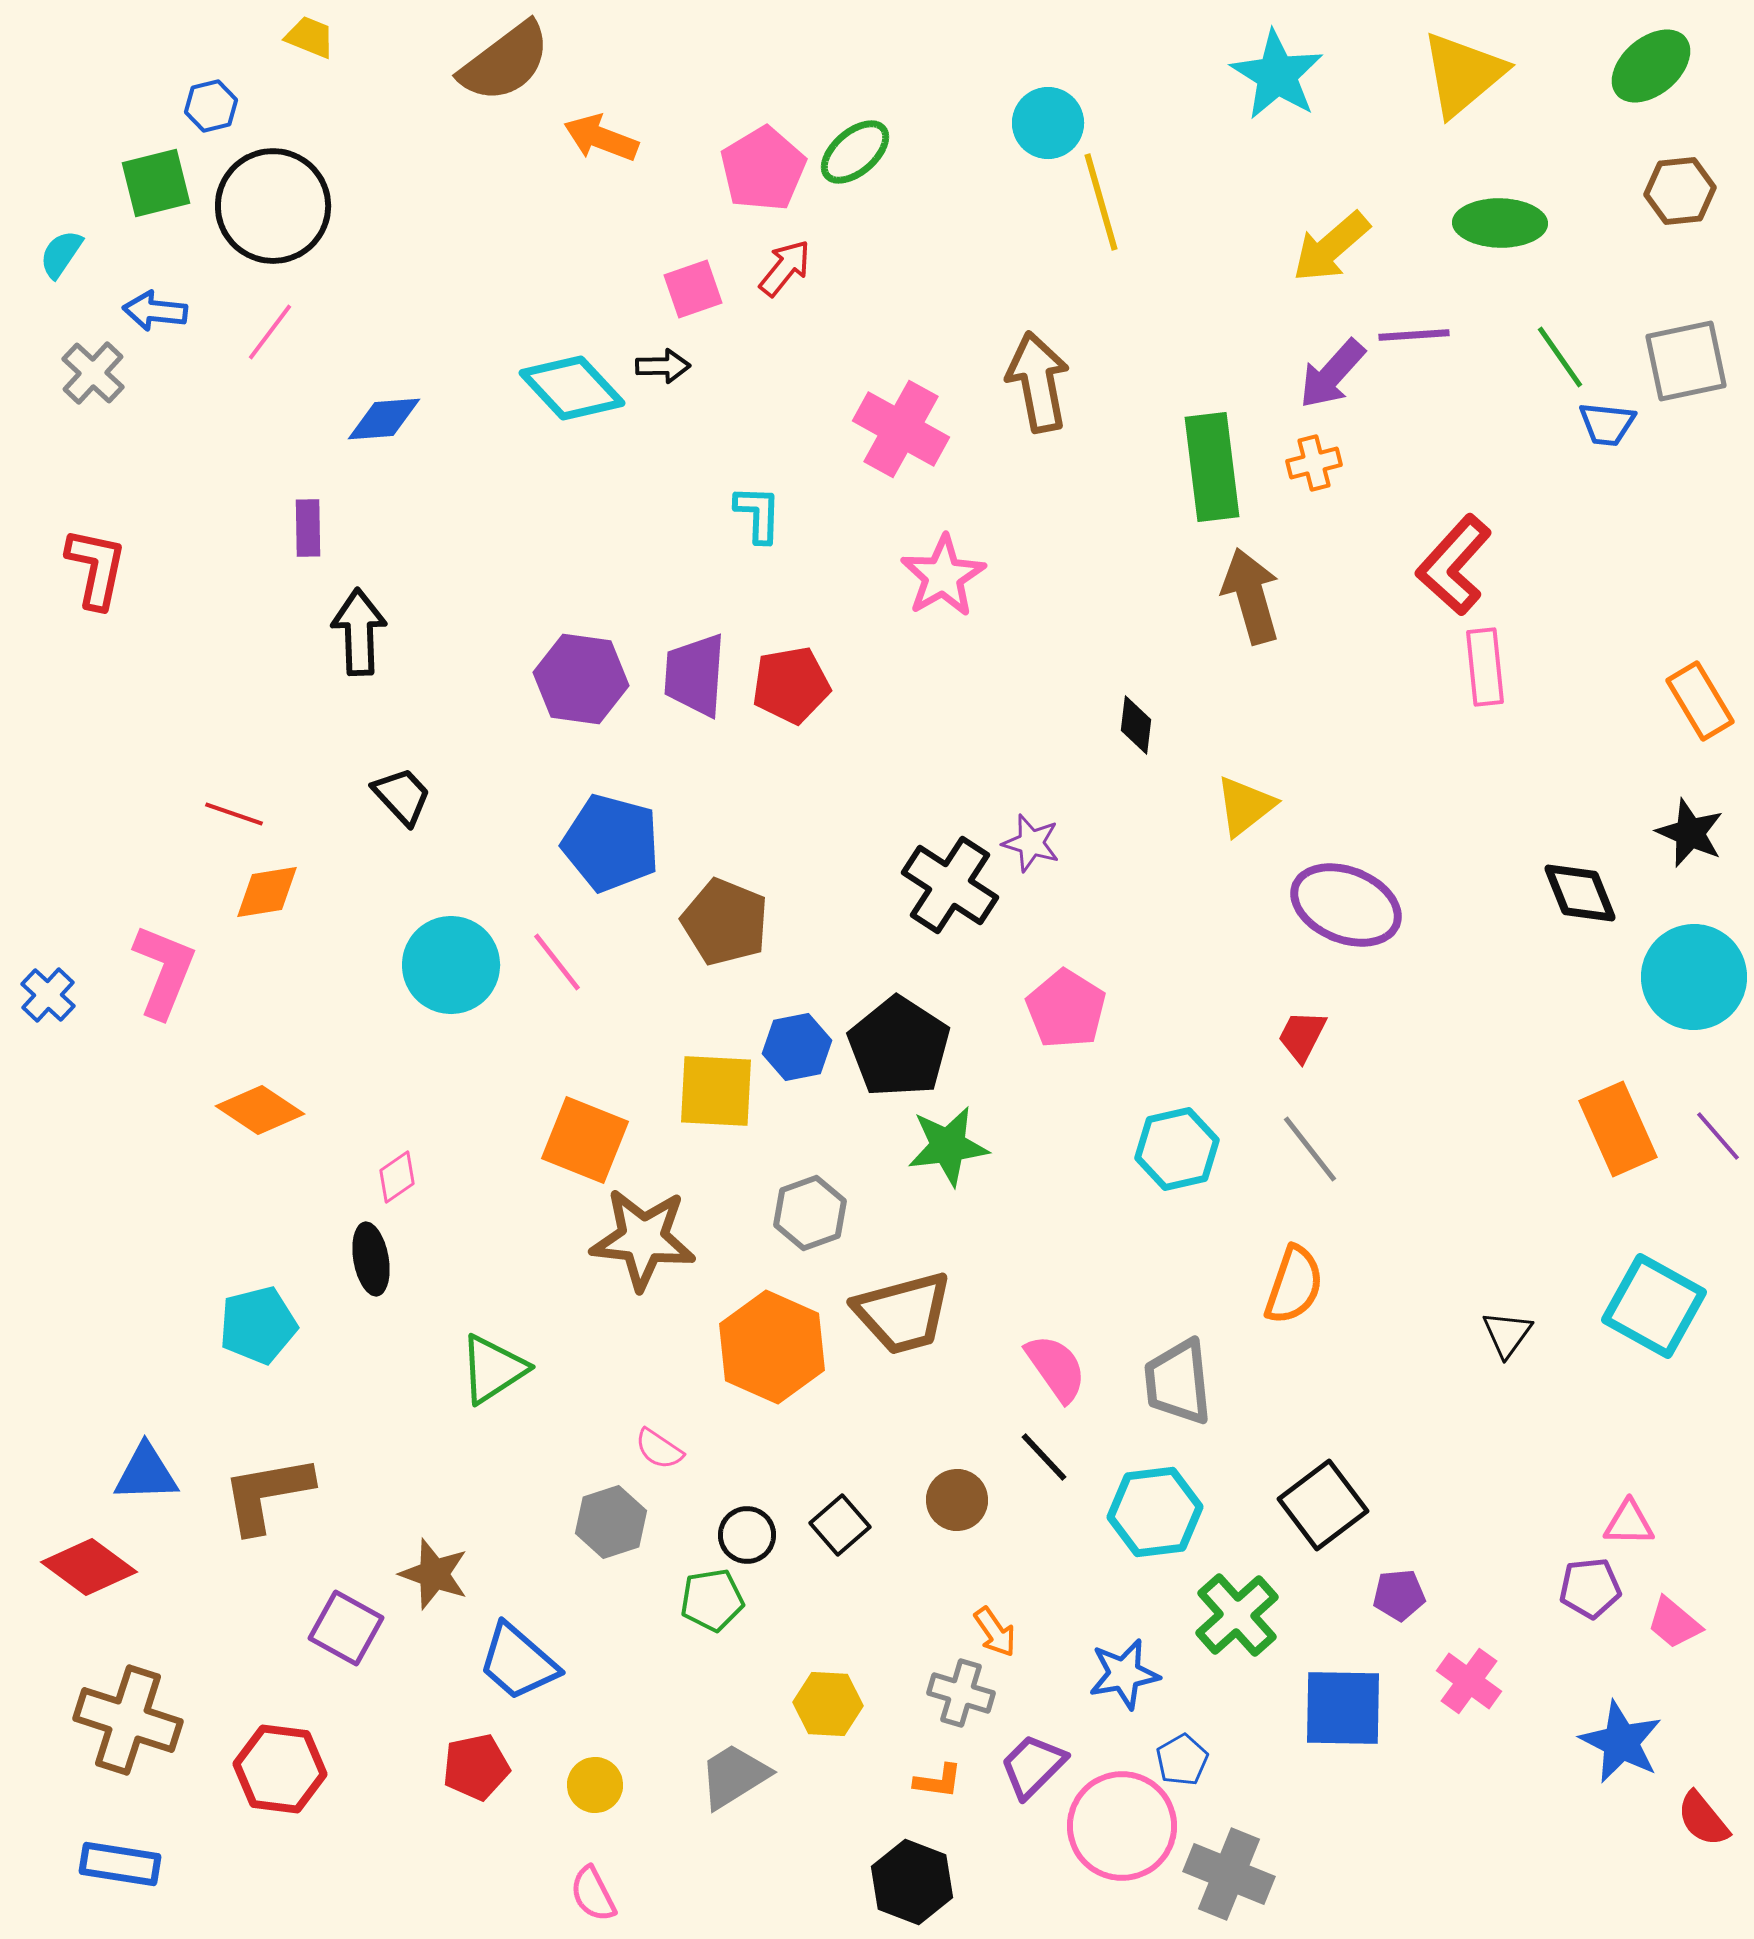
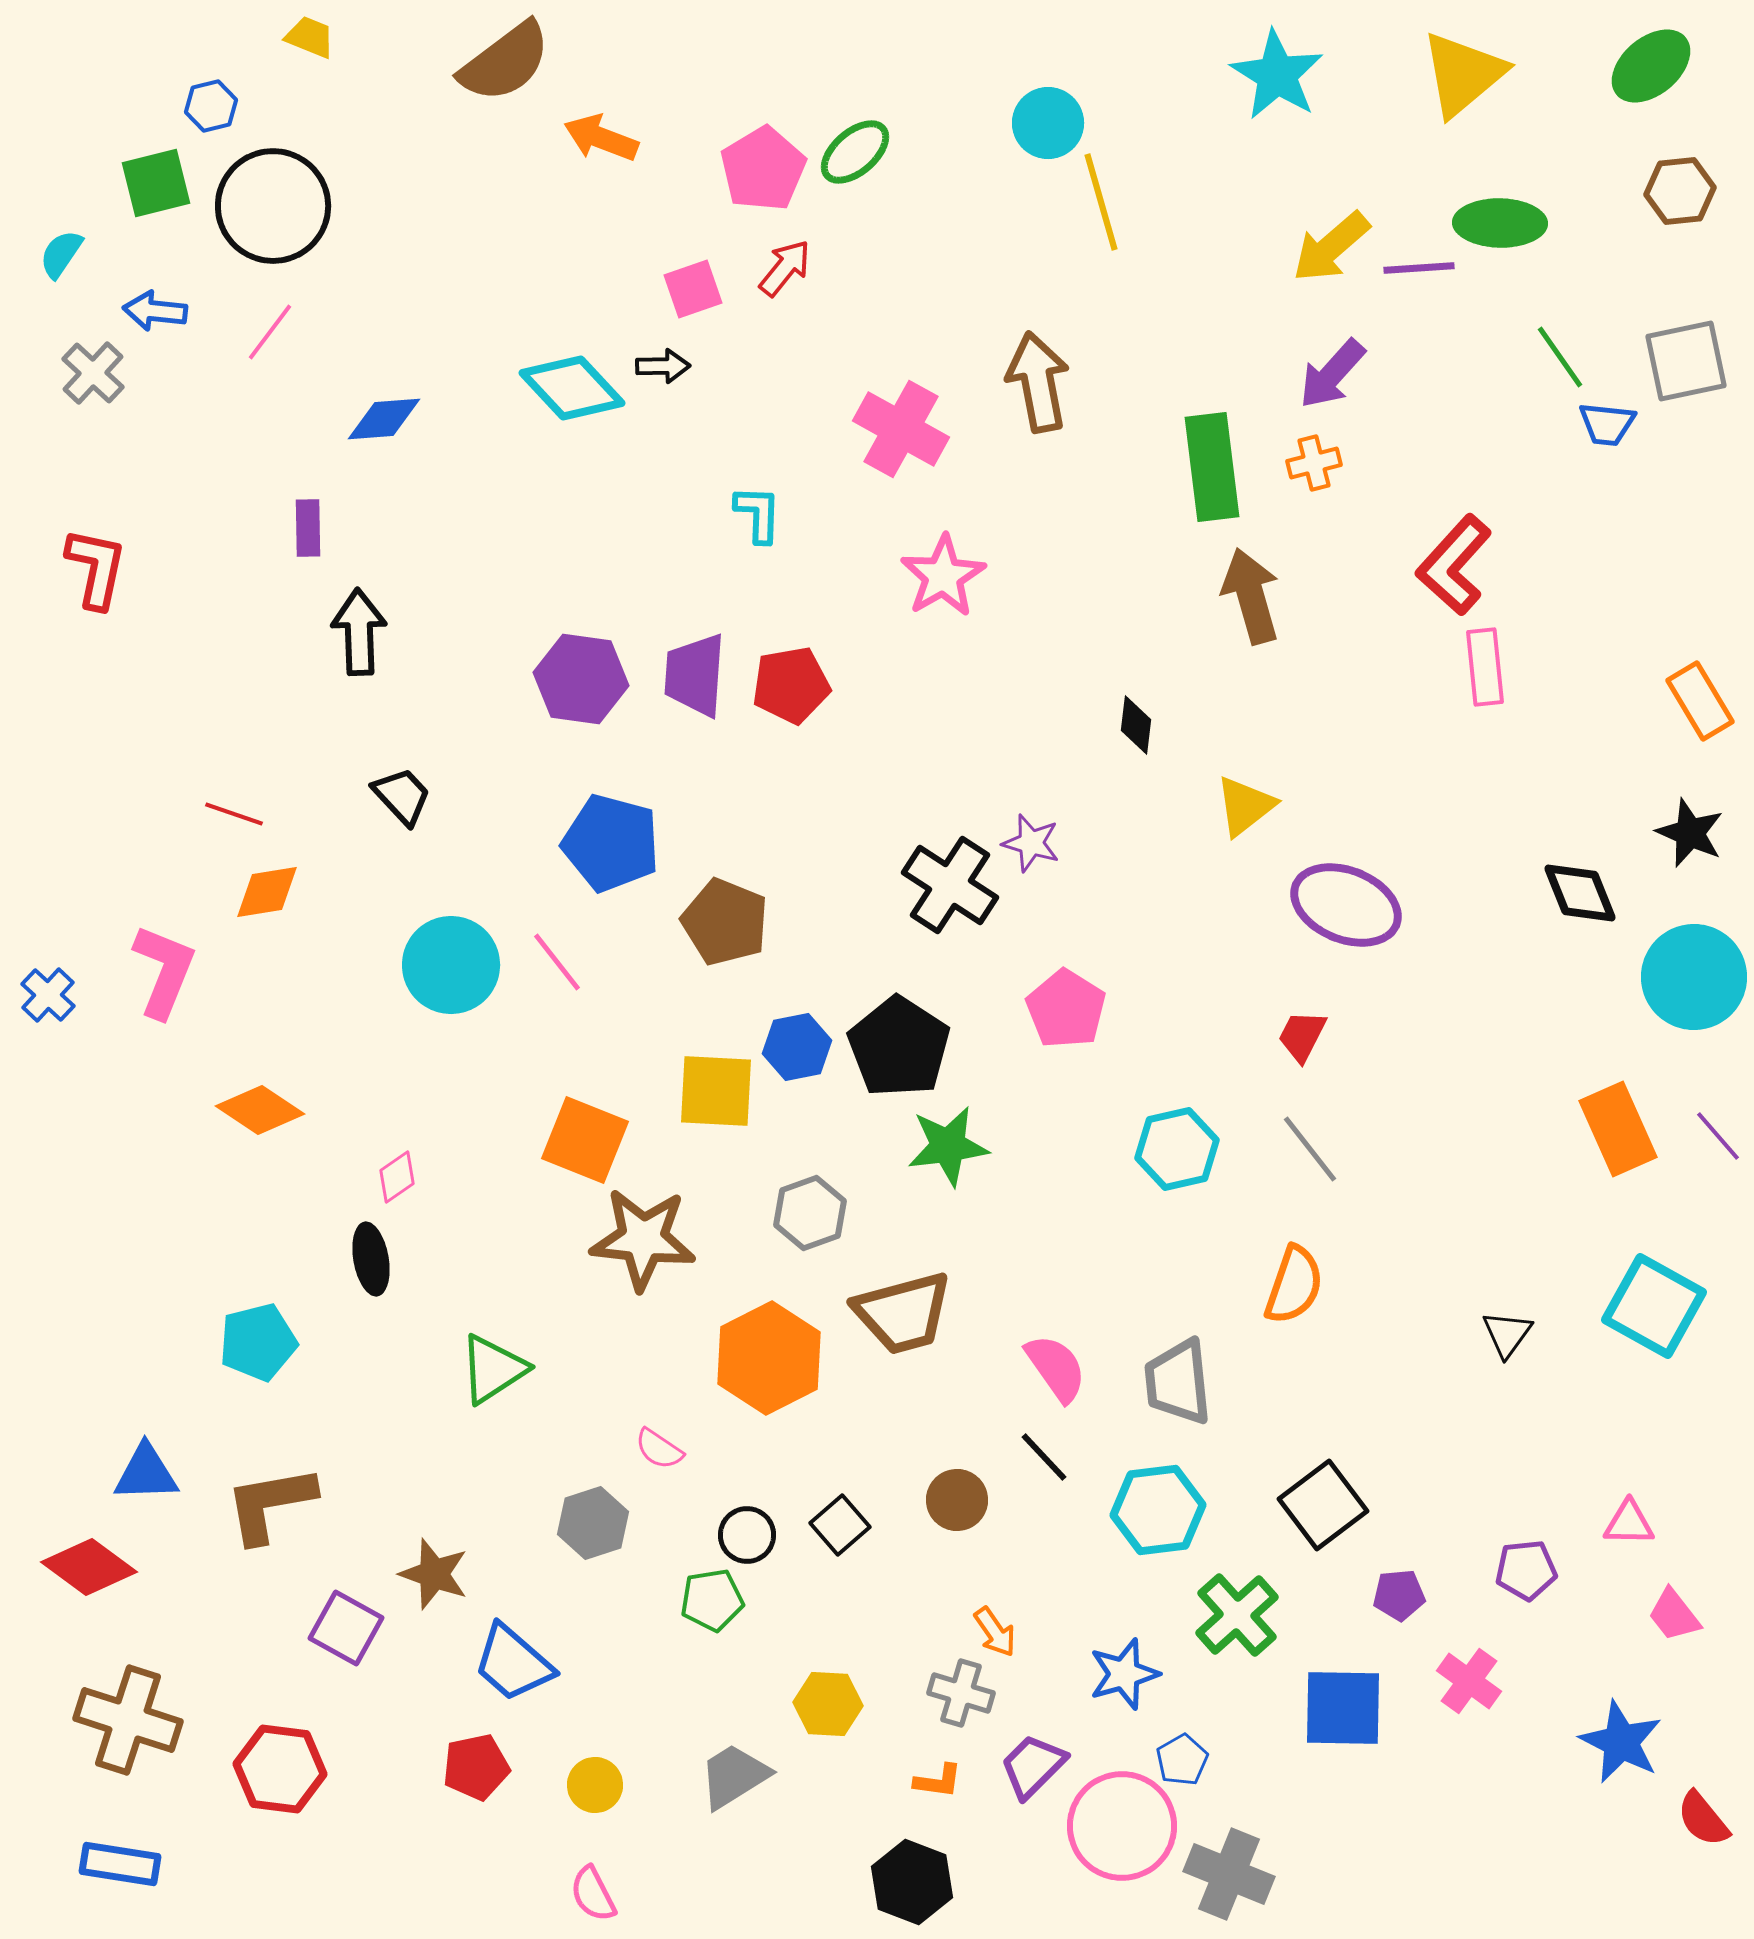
purple line at (1414, 335): moved 5 px right, 67 px up
cyan pentagon at (258, 1325): moved 17 px down
orange hexagon at (772, 1347): moved 3 px left, 11 px down; rotated 9 degrees clockwise
brown L-shape at (267, 1494): moved 3 px right, 10 px down
cyan hexagon at (1155, 1512): moved 3 px right, 2 px up
gray hexagon at (611, 1522): moved 18 px left, 1 px down
purple pentagon at (1590, 1588): moved 64 px left, 18 px up
pink trapezoid at (1674, 1623): moved 8 px up; rotated 12 degrees clockwise
blue trapezoid at (518, 1662): moved 5 px left, 1 px down
blue star at (1124, 1674): rotated 6 degrees counterclockwise
